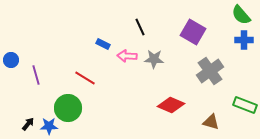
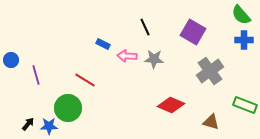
black line: moved 5 px right
red line: moved 2 px down
